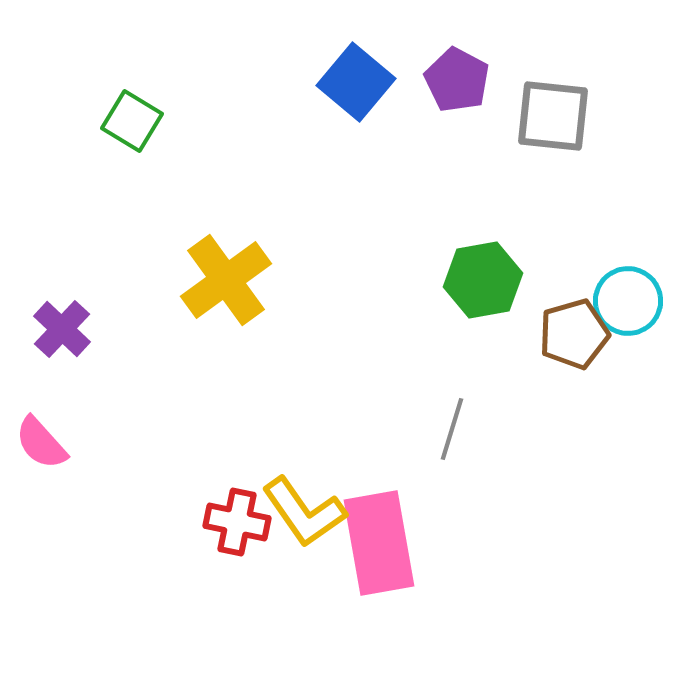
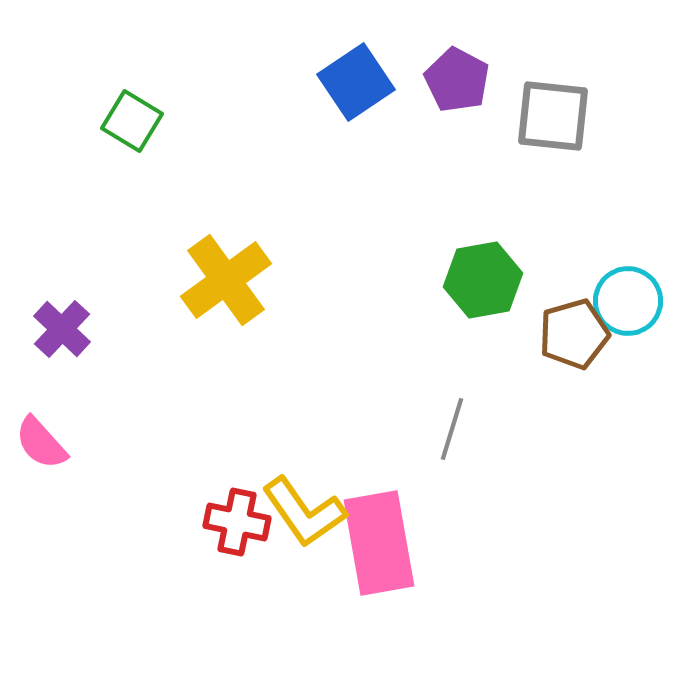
blue square: rotated 16 degrees clockwise
